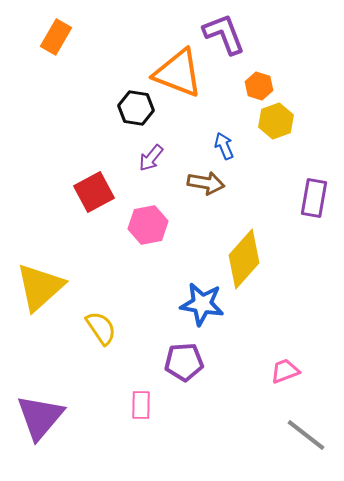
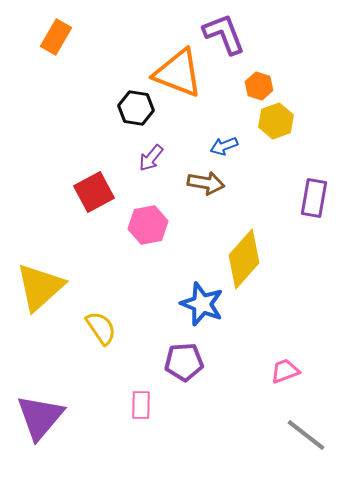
blue arrow: rotated 88 degrees counterclockwise
blue star: rotated 12 degrees clockwise
